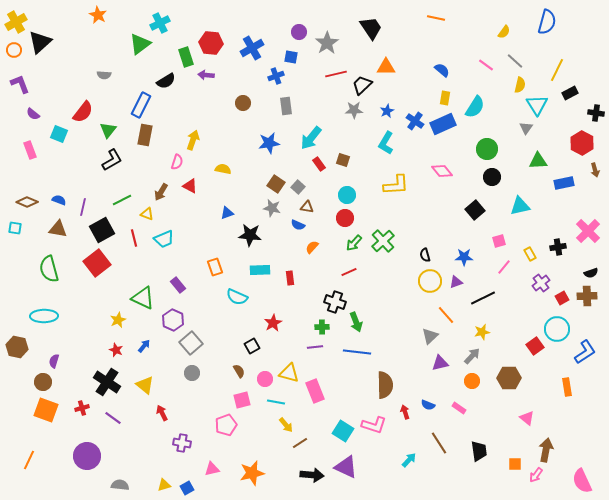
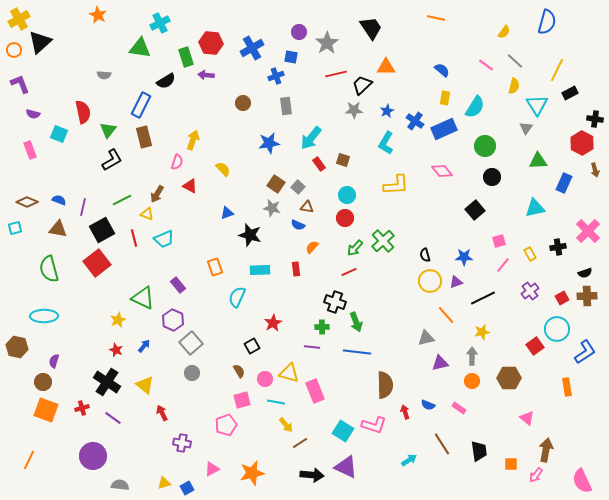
yellow cross at (16, 22): moved 3 px right, 3 px up
green triangle at (140, 44): moved 4 px down; rotated 45 degrees clockwise
yellow semicircle at (520, 85): moved 6 px left, 1 px down
red semicircle at (83, 112): rotated 50 degrees counterclockwise
black cross at (596, 113): moved 1 px left, 6 px down
purple semicircle at (33, 114): rotated 24 degrees counterclockwise
blue rectangle at (443, 124): moved 1 px right, 5 px down
brown rectangle at (145, 135): moved 1 px left, 2 px down; rotated 25 degrees counterclockwise
green circle at (487, 149): moved 2 px left, 3 px up
yellow semicircle at (223, 169): rotated 35 degrees clockwise
blue rectangle at (564, 183): rotated 54 degrees counterclockwise
brown arrow at (161, 192): moved 4 px left, 2 px down
cyan triangle at (520, 206): moved 15 px right, 2 px down
cyan square at (15, 228): rotated 24 degrees counterclockwise
black star at (250, 235): rotated 10 degrees clockwise
green arrow at (354, 243): moved 1 px right, 5 px down
pink line at (504, 267): moved 1 px left, 2 px up
black semicircle at (591, 273): moved 6 px left
red rectangle at (290, 278): moved 6 px right, 9 px up
purple cross at (541, 283): moved 11 px left, 8 px down
cyan semicircle at (237, 297): rotated 90 degrees clockwise
gray triangle at (430, 336): moved 4 px left, 2 px down; rotated 30 degrees clockwise
purple line at (315, 347): moved 3 px left; rotated 14 degrees clockwise
gray arrow at (472, 356): rotated 42 degrees counterclockwise
brown line at (439, 443): moved 3 px right, 1 px down
purple circle at (87, 456): moved 6 px right
cyan arrow at (409, 460): rotated 14 degrees clockwise
orange square at (515, 464): moved 4 px left
pink triangle at (212, 469): rotated 14 degrees counterclockwise
yellow triangle at (164, 485): moved 2 px up
